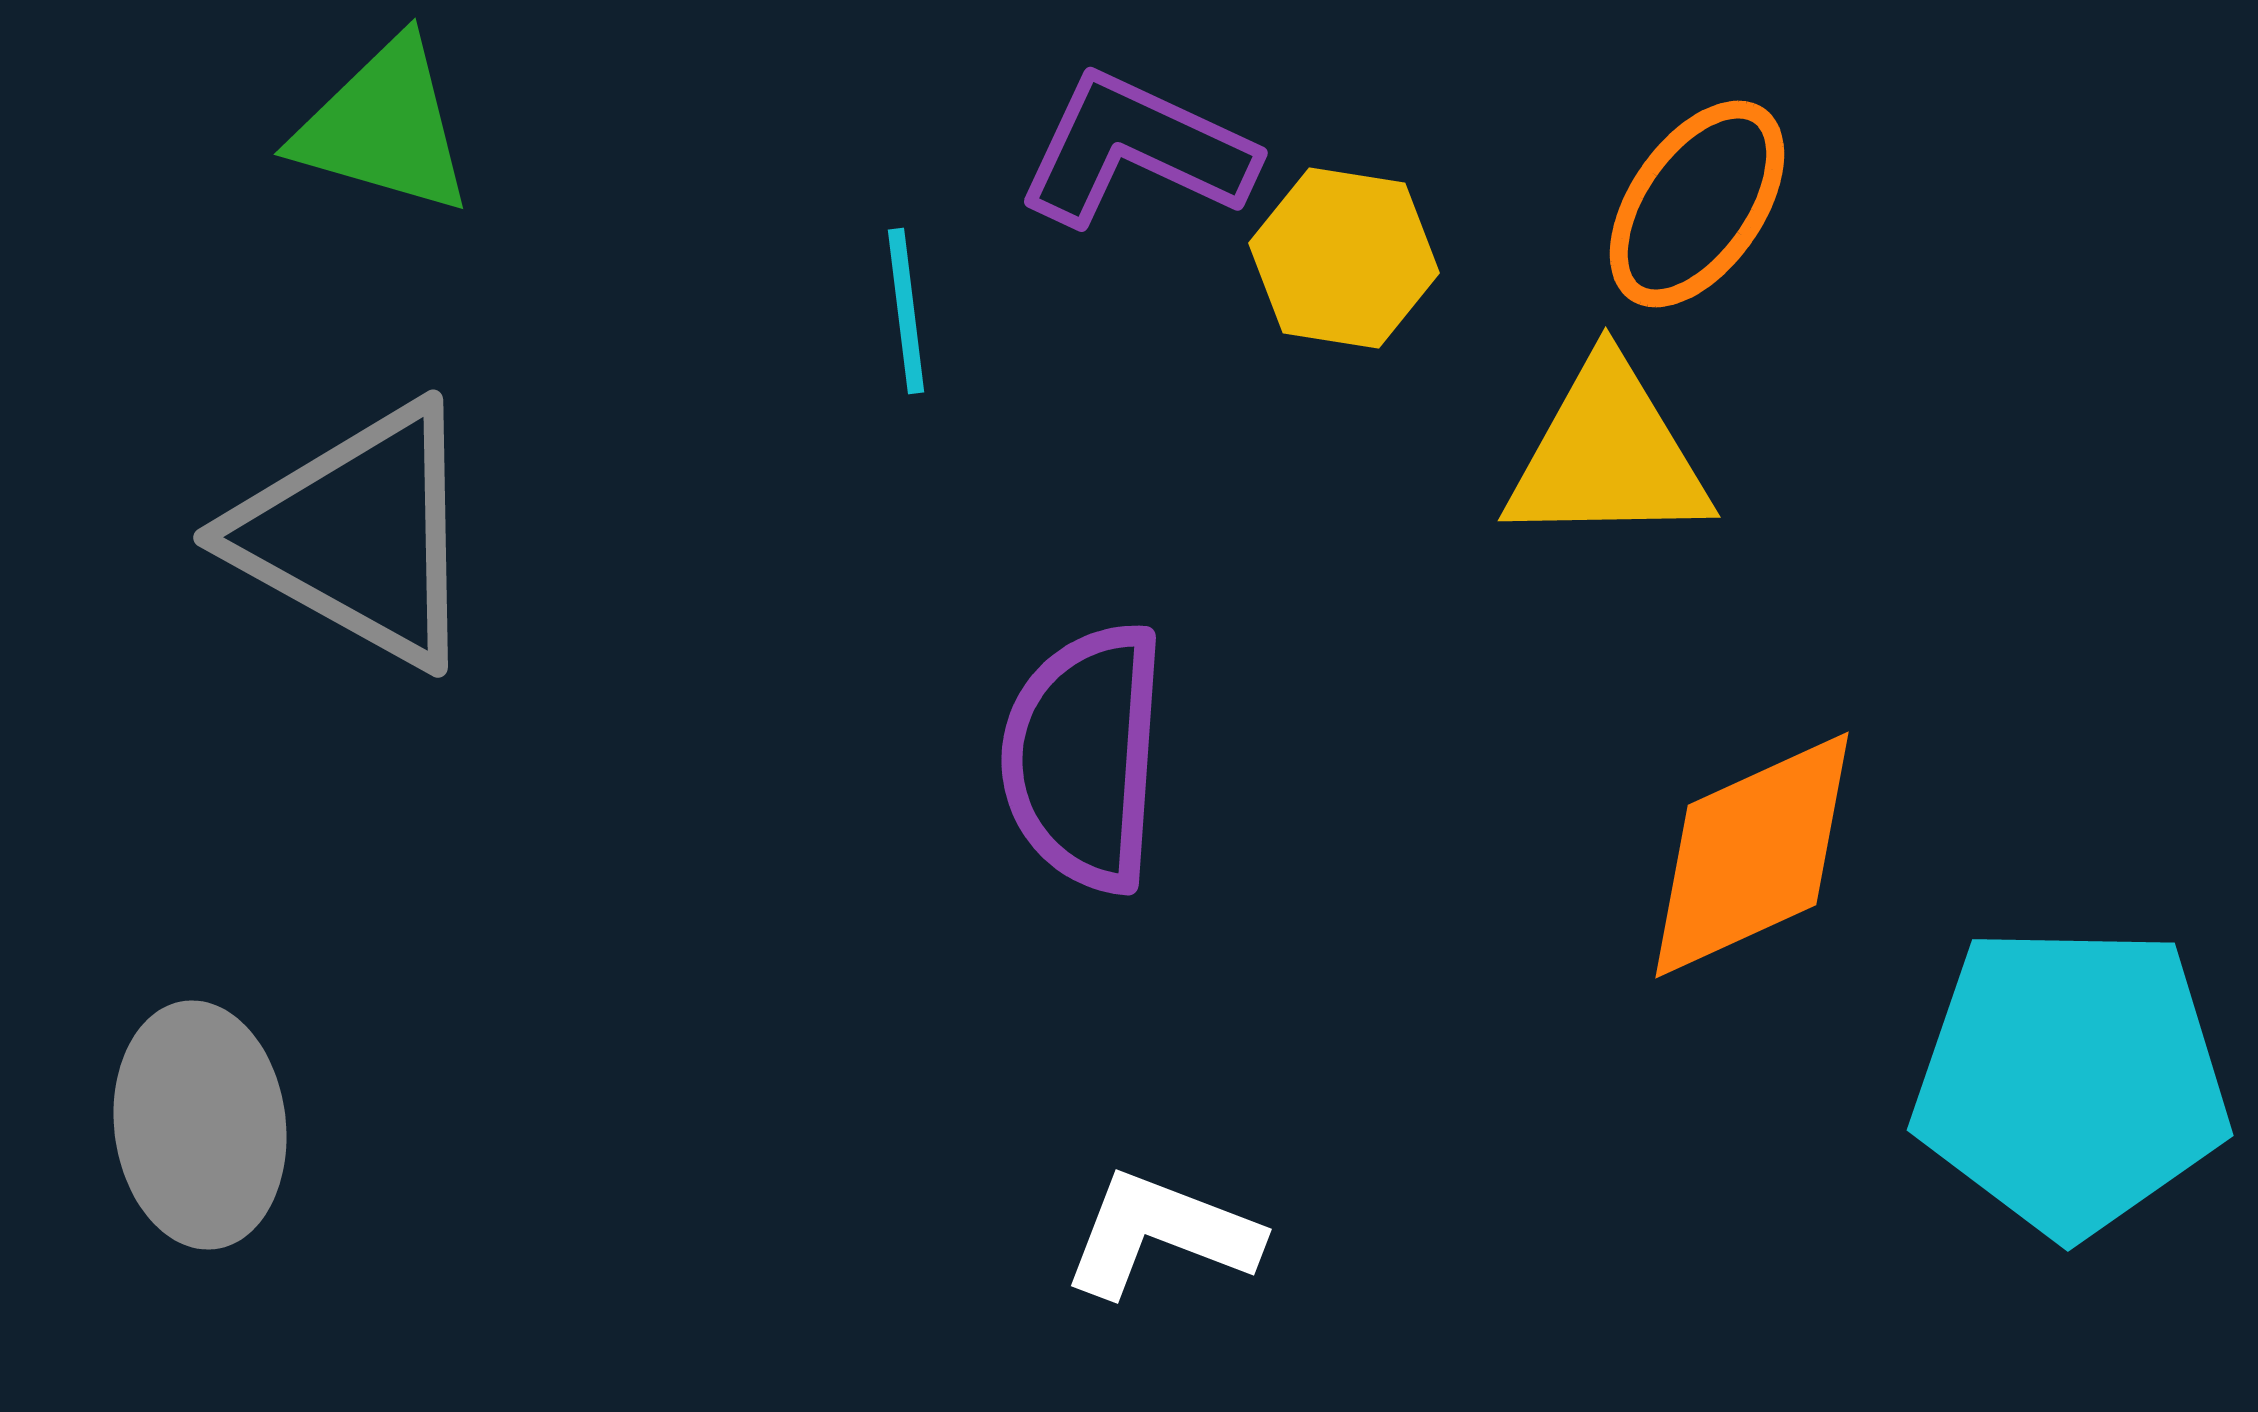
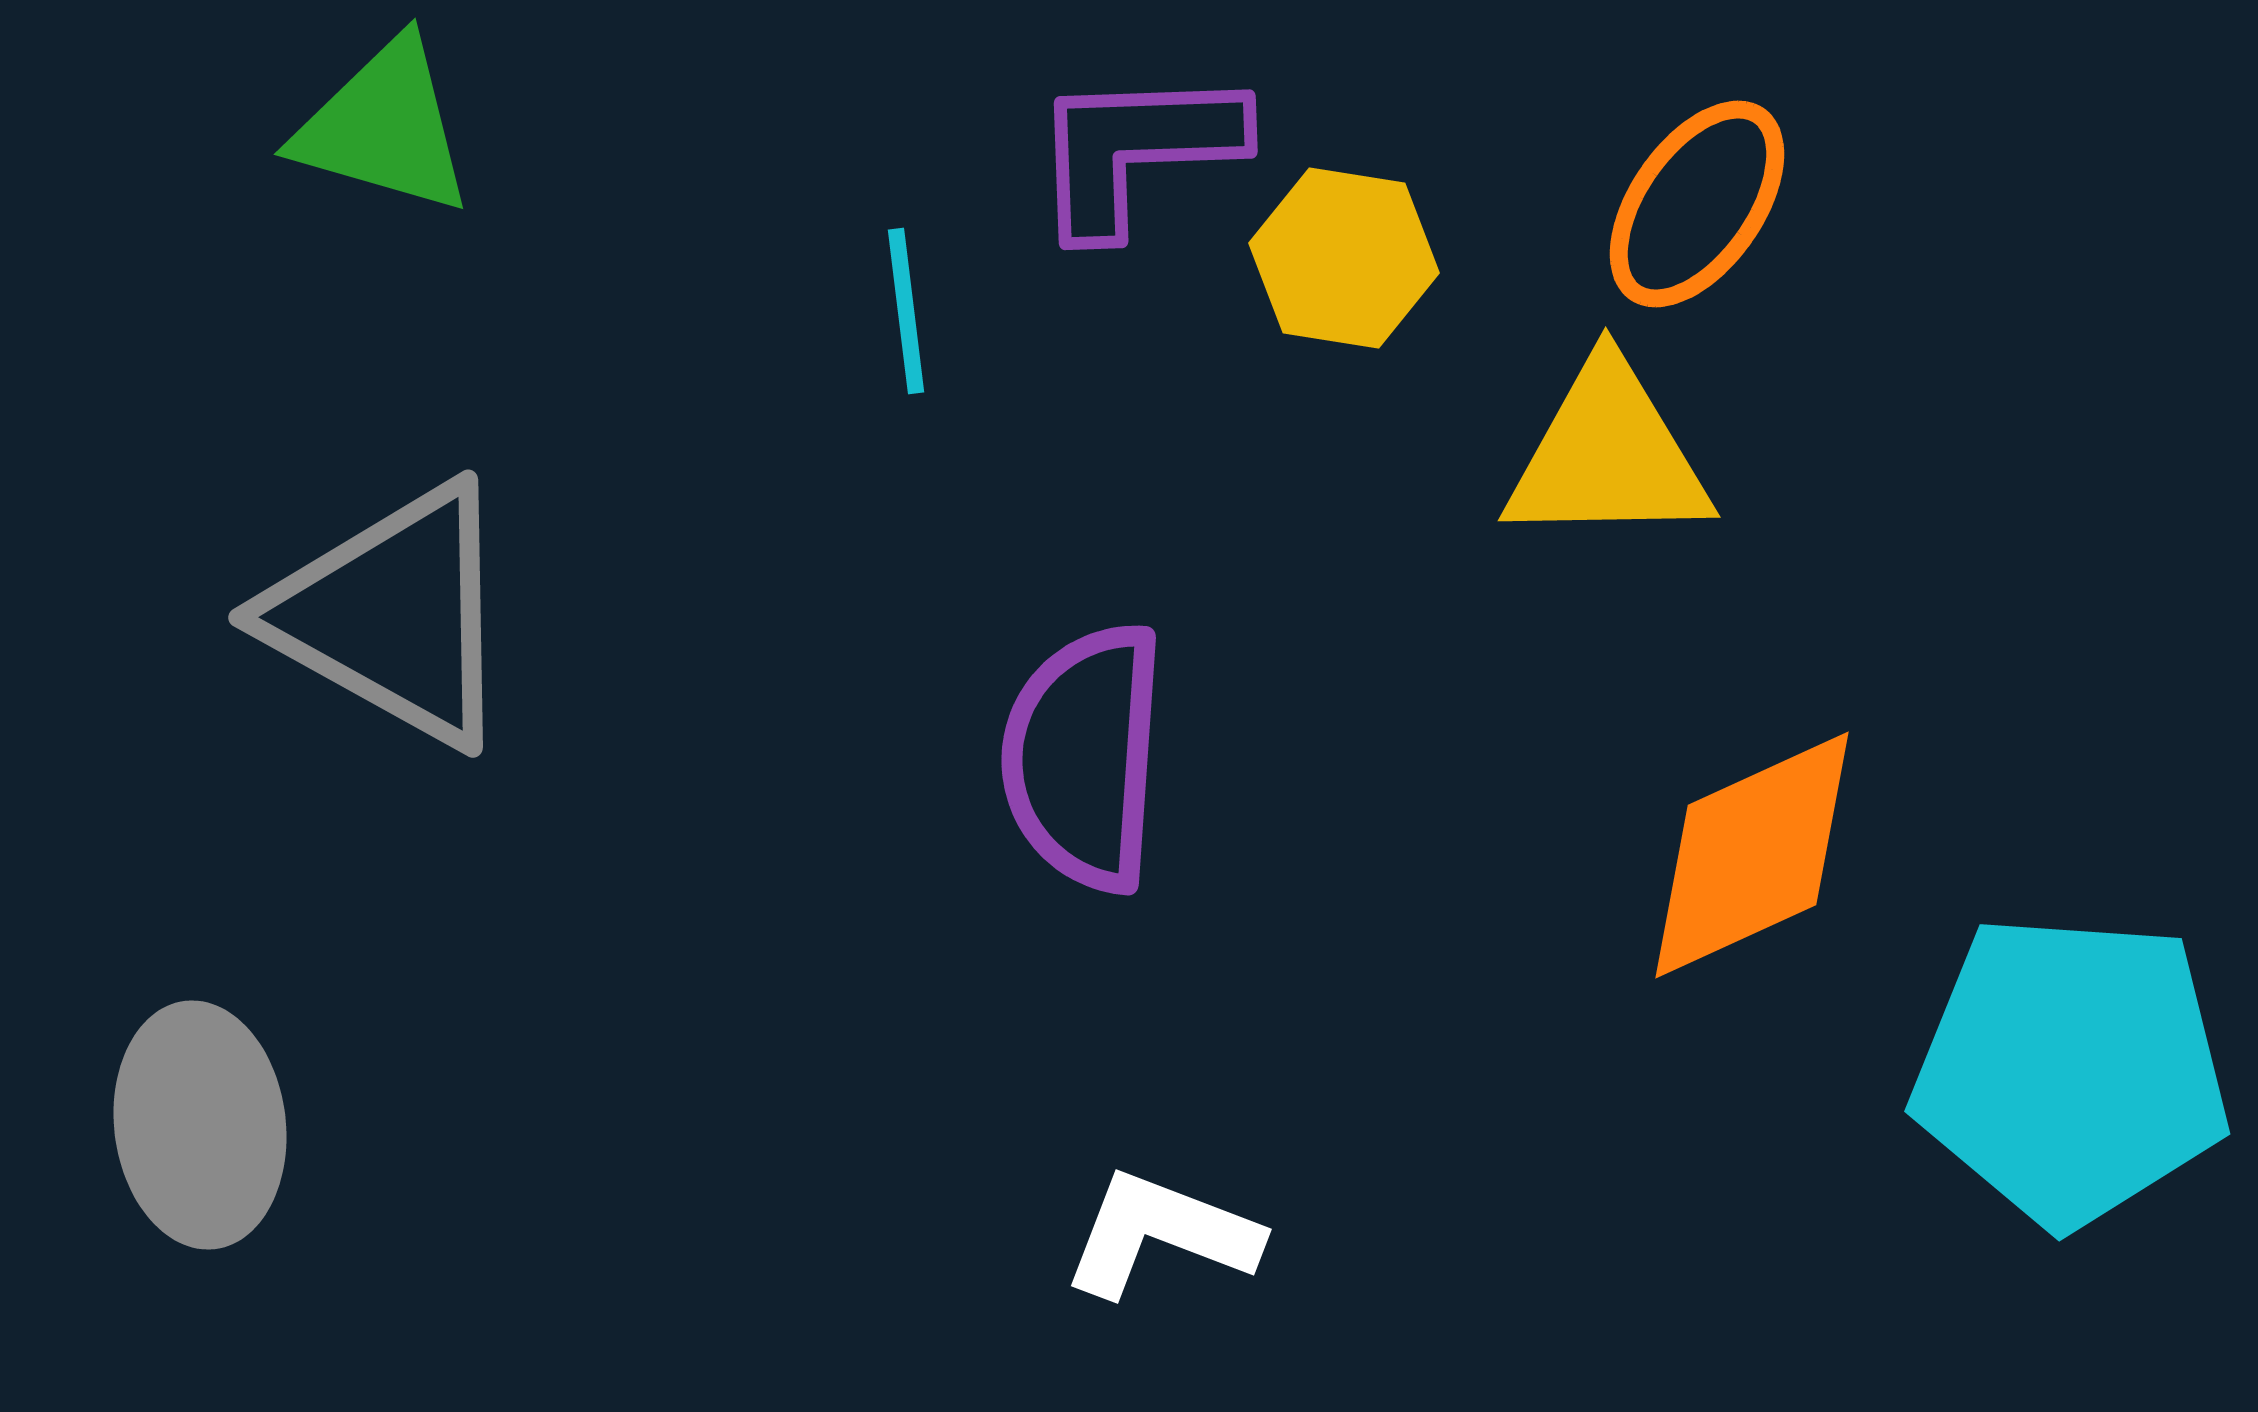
purple L-shape: rotated 27 degrees counterclockwise
gray triangle: moved 35 px right, 80 px down
cyan pentagon: moved 10 px up; rotated 3 degrees clockwise
